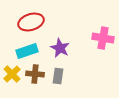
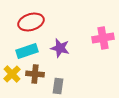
pink cross: rotated 20 degrees counterclockwise
purple star: rotated 12 degrees counterclockwise
gray rectangle: moved 10 px down
